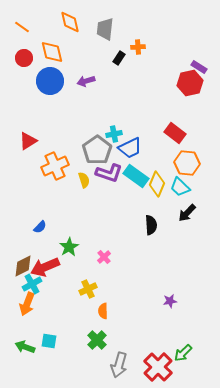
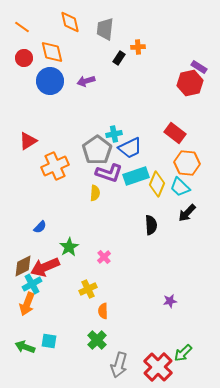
cyan rectangle at (136, 176): rotated 55 degrees counterclockwise
yellow semicircle at (84, 180): moved 11 px right, 13 px down; rotated 21 degrees clockwise
